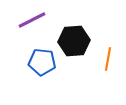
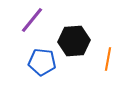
purple line: rotated 24 degrees counterclockwise
